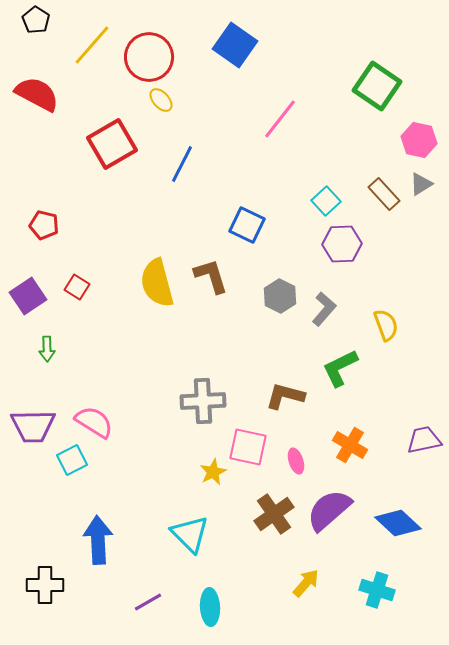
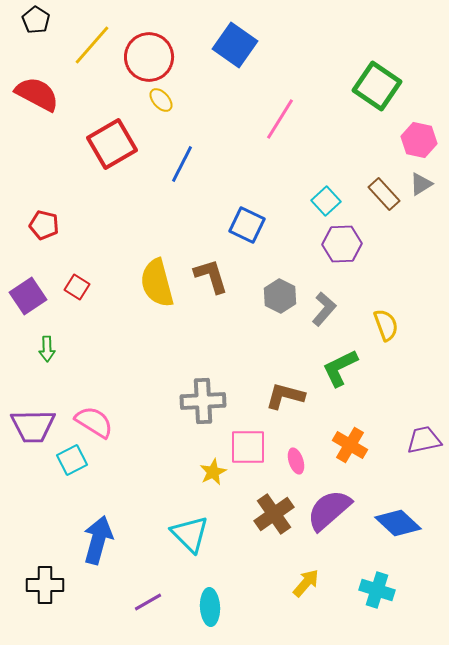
pink line at (280, 119): rotated 6 degrees counterclockwise
pink square at (248, 447): rotated 12 degrees counterclockwise
blue arrow at (98, 540): rotated 18 degrees clockwise
